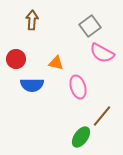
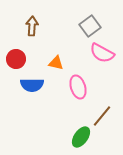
brown arrow: moved 6 px down
